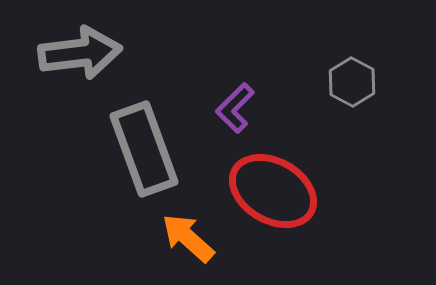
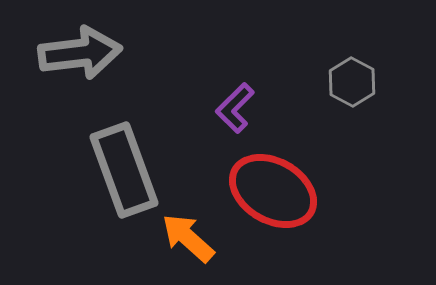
gray rectangle: moved 20 px left, 21 px down
